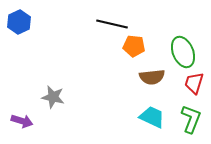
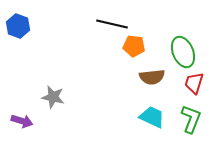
blue hexagon: moved 1 px left, 4 px down; rotated 15 degrees counterclockwise
